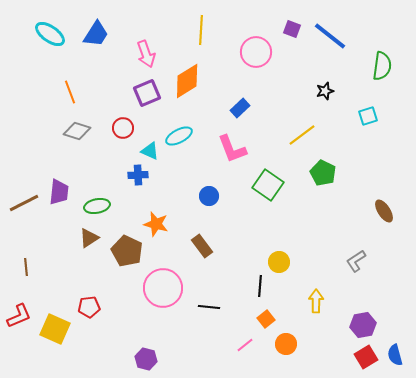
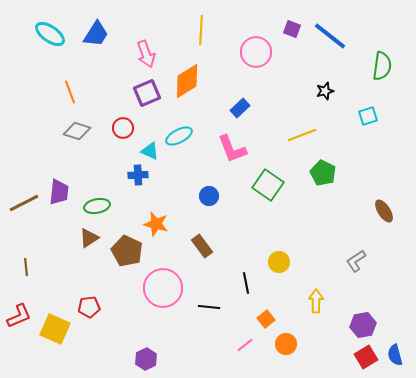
yellow line at (302, 135): rotated 16 degrees clockwise
black line at (260, 286): moved 14 px left, 3 px up; rotated 15 degrees counterclockwise
purple hexagon at (146, 359): rotated 20 degrees clockwise
